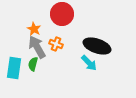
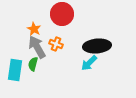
black ellipse: rotated 24 degrees counterclockwise
cyan arrow: rotated 90 degrees clockwise
cyan rectangle: moved 1 px right, 2 px down
